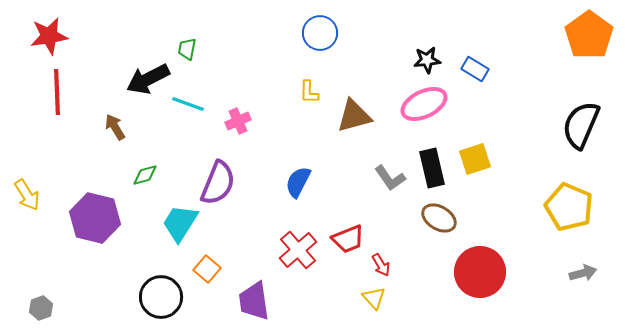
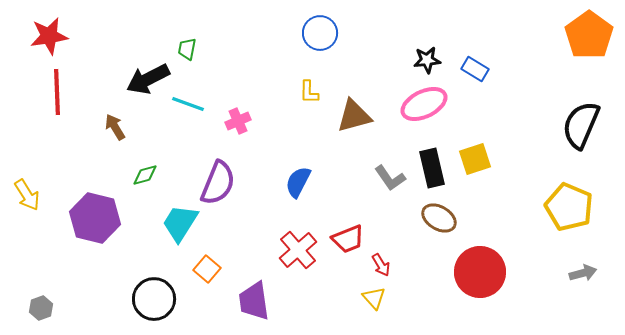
black circle: moved 7 px left, 2 px down
